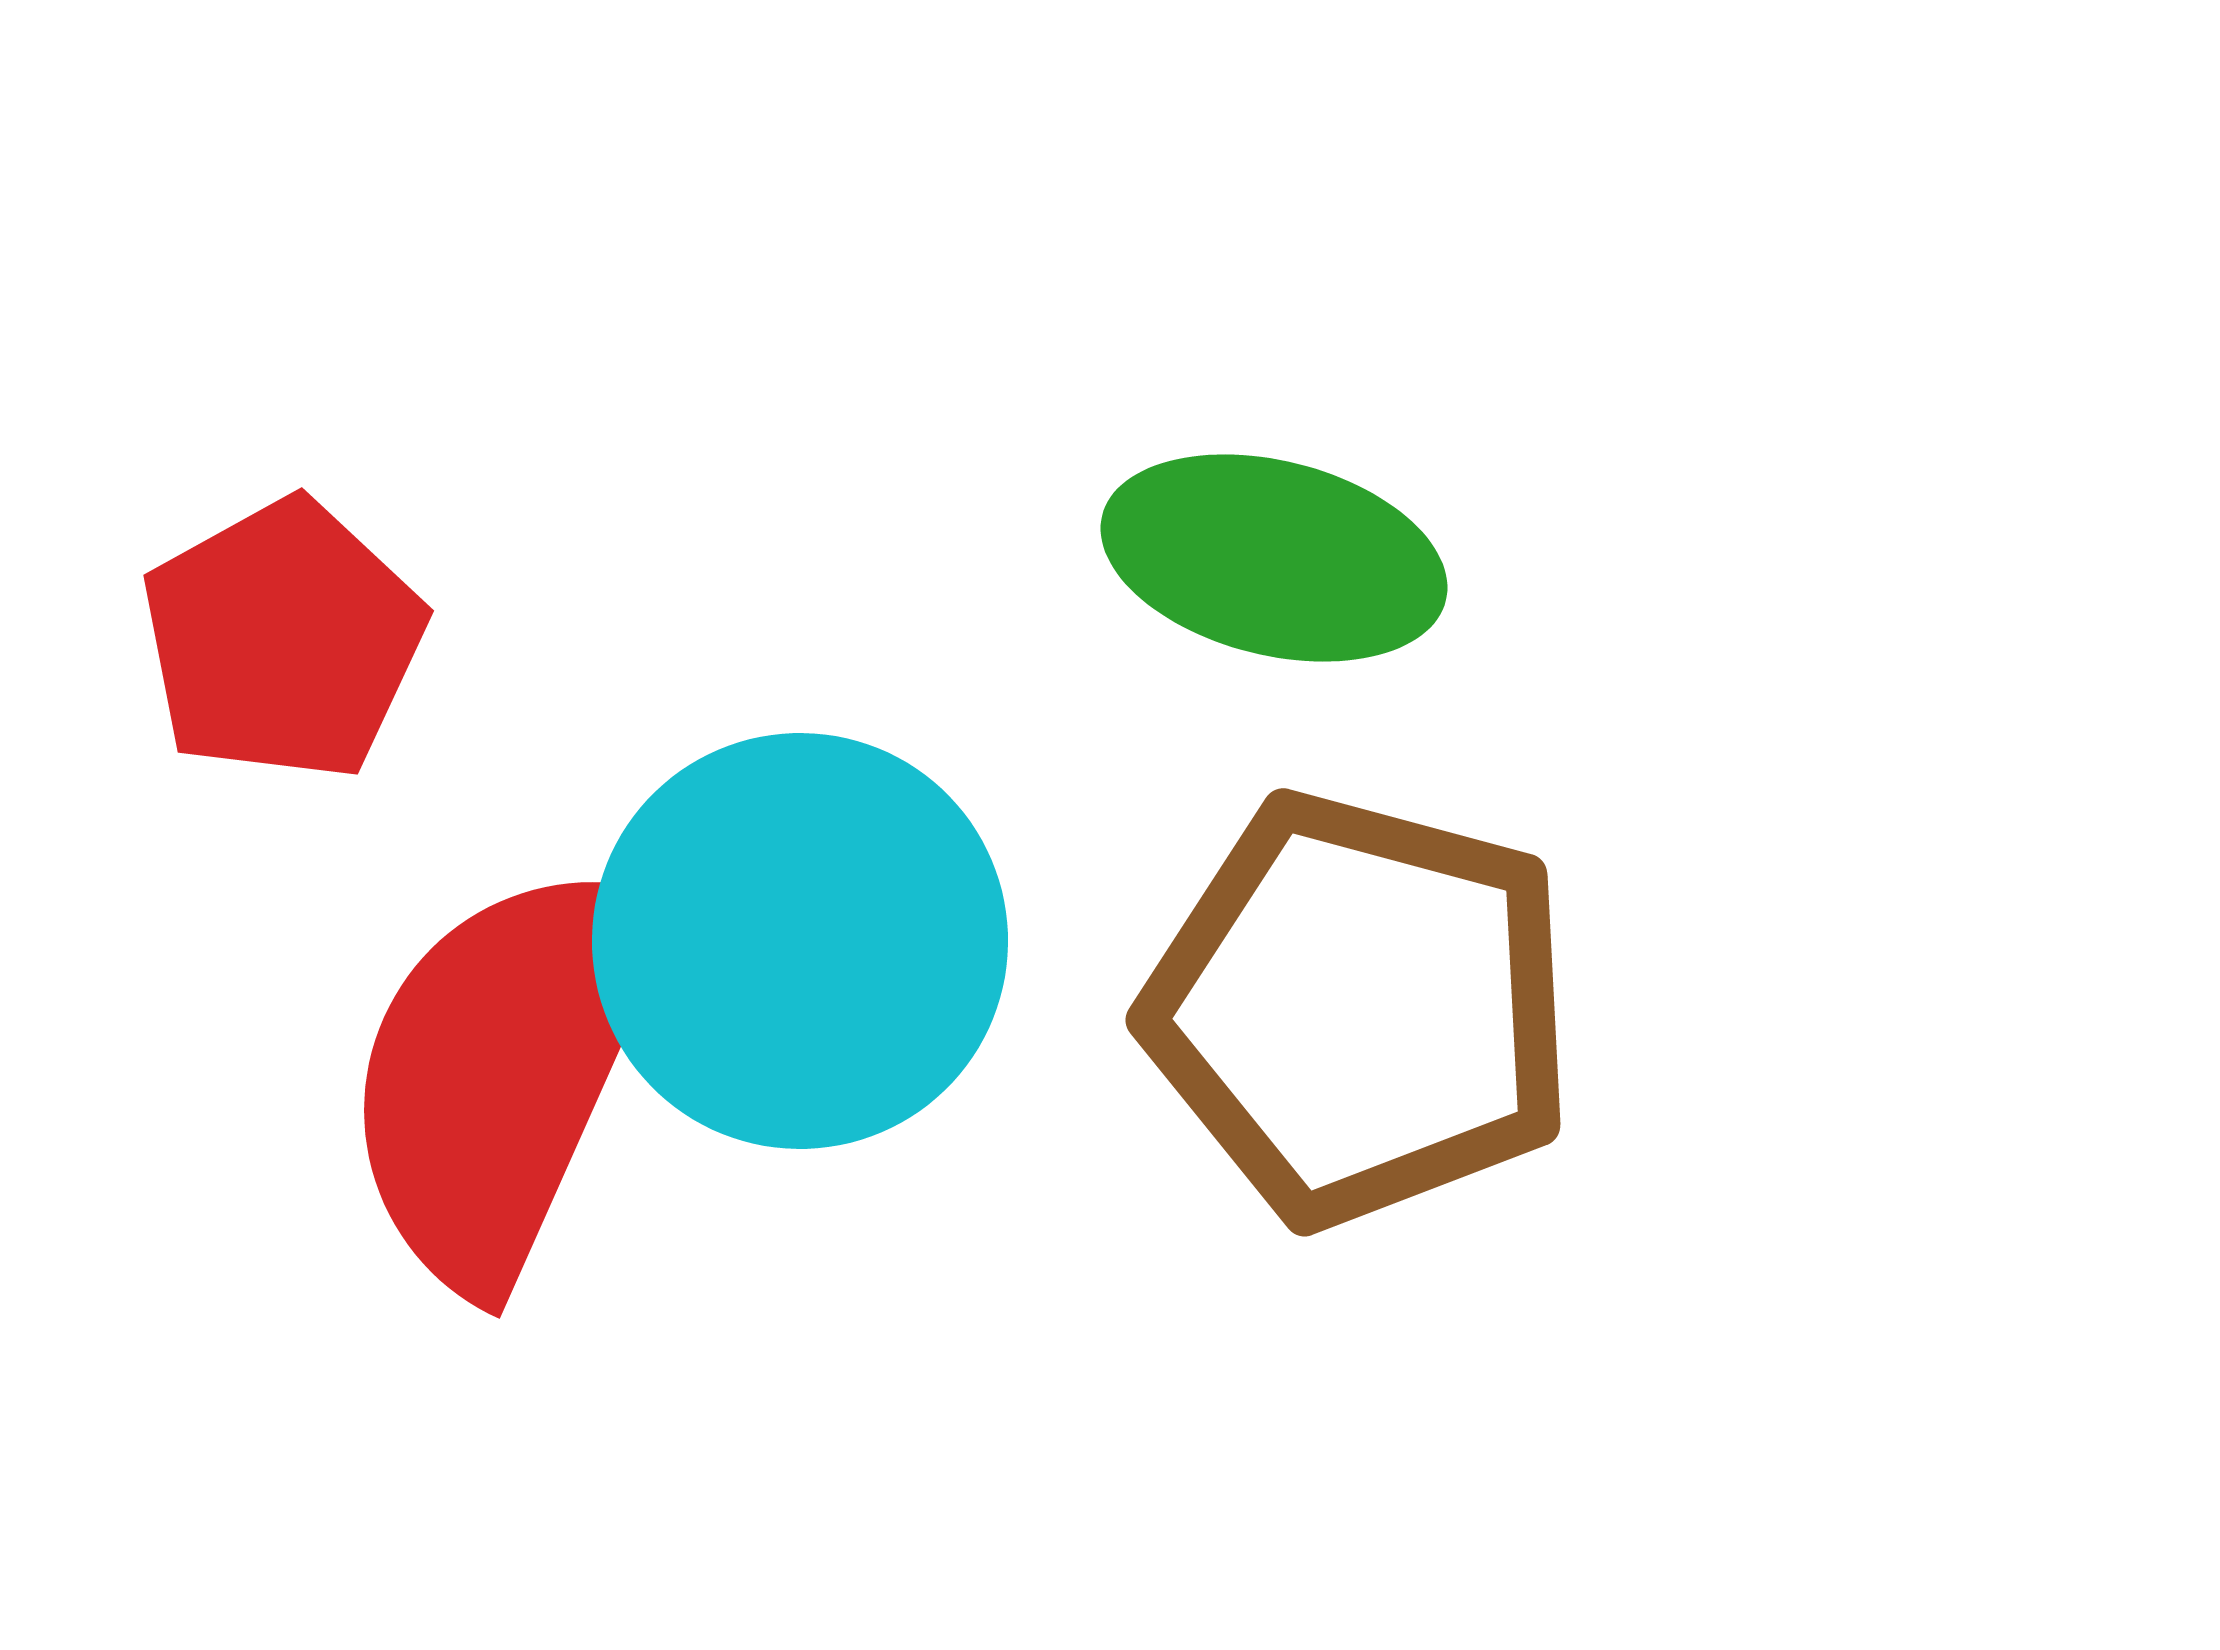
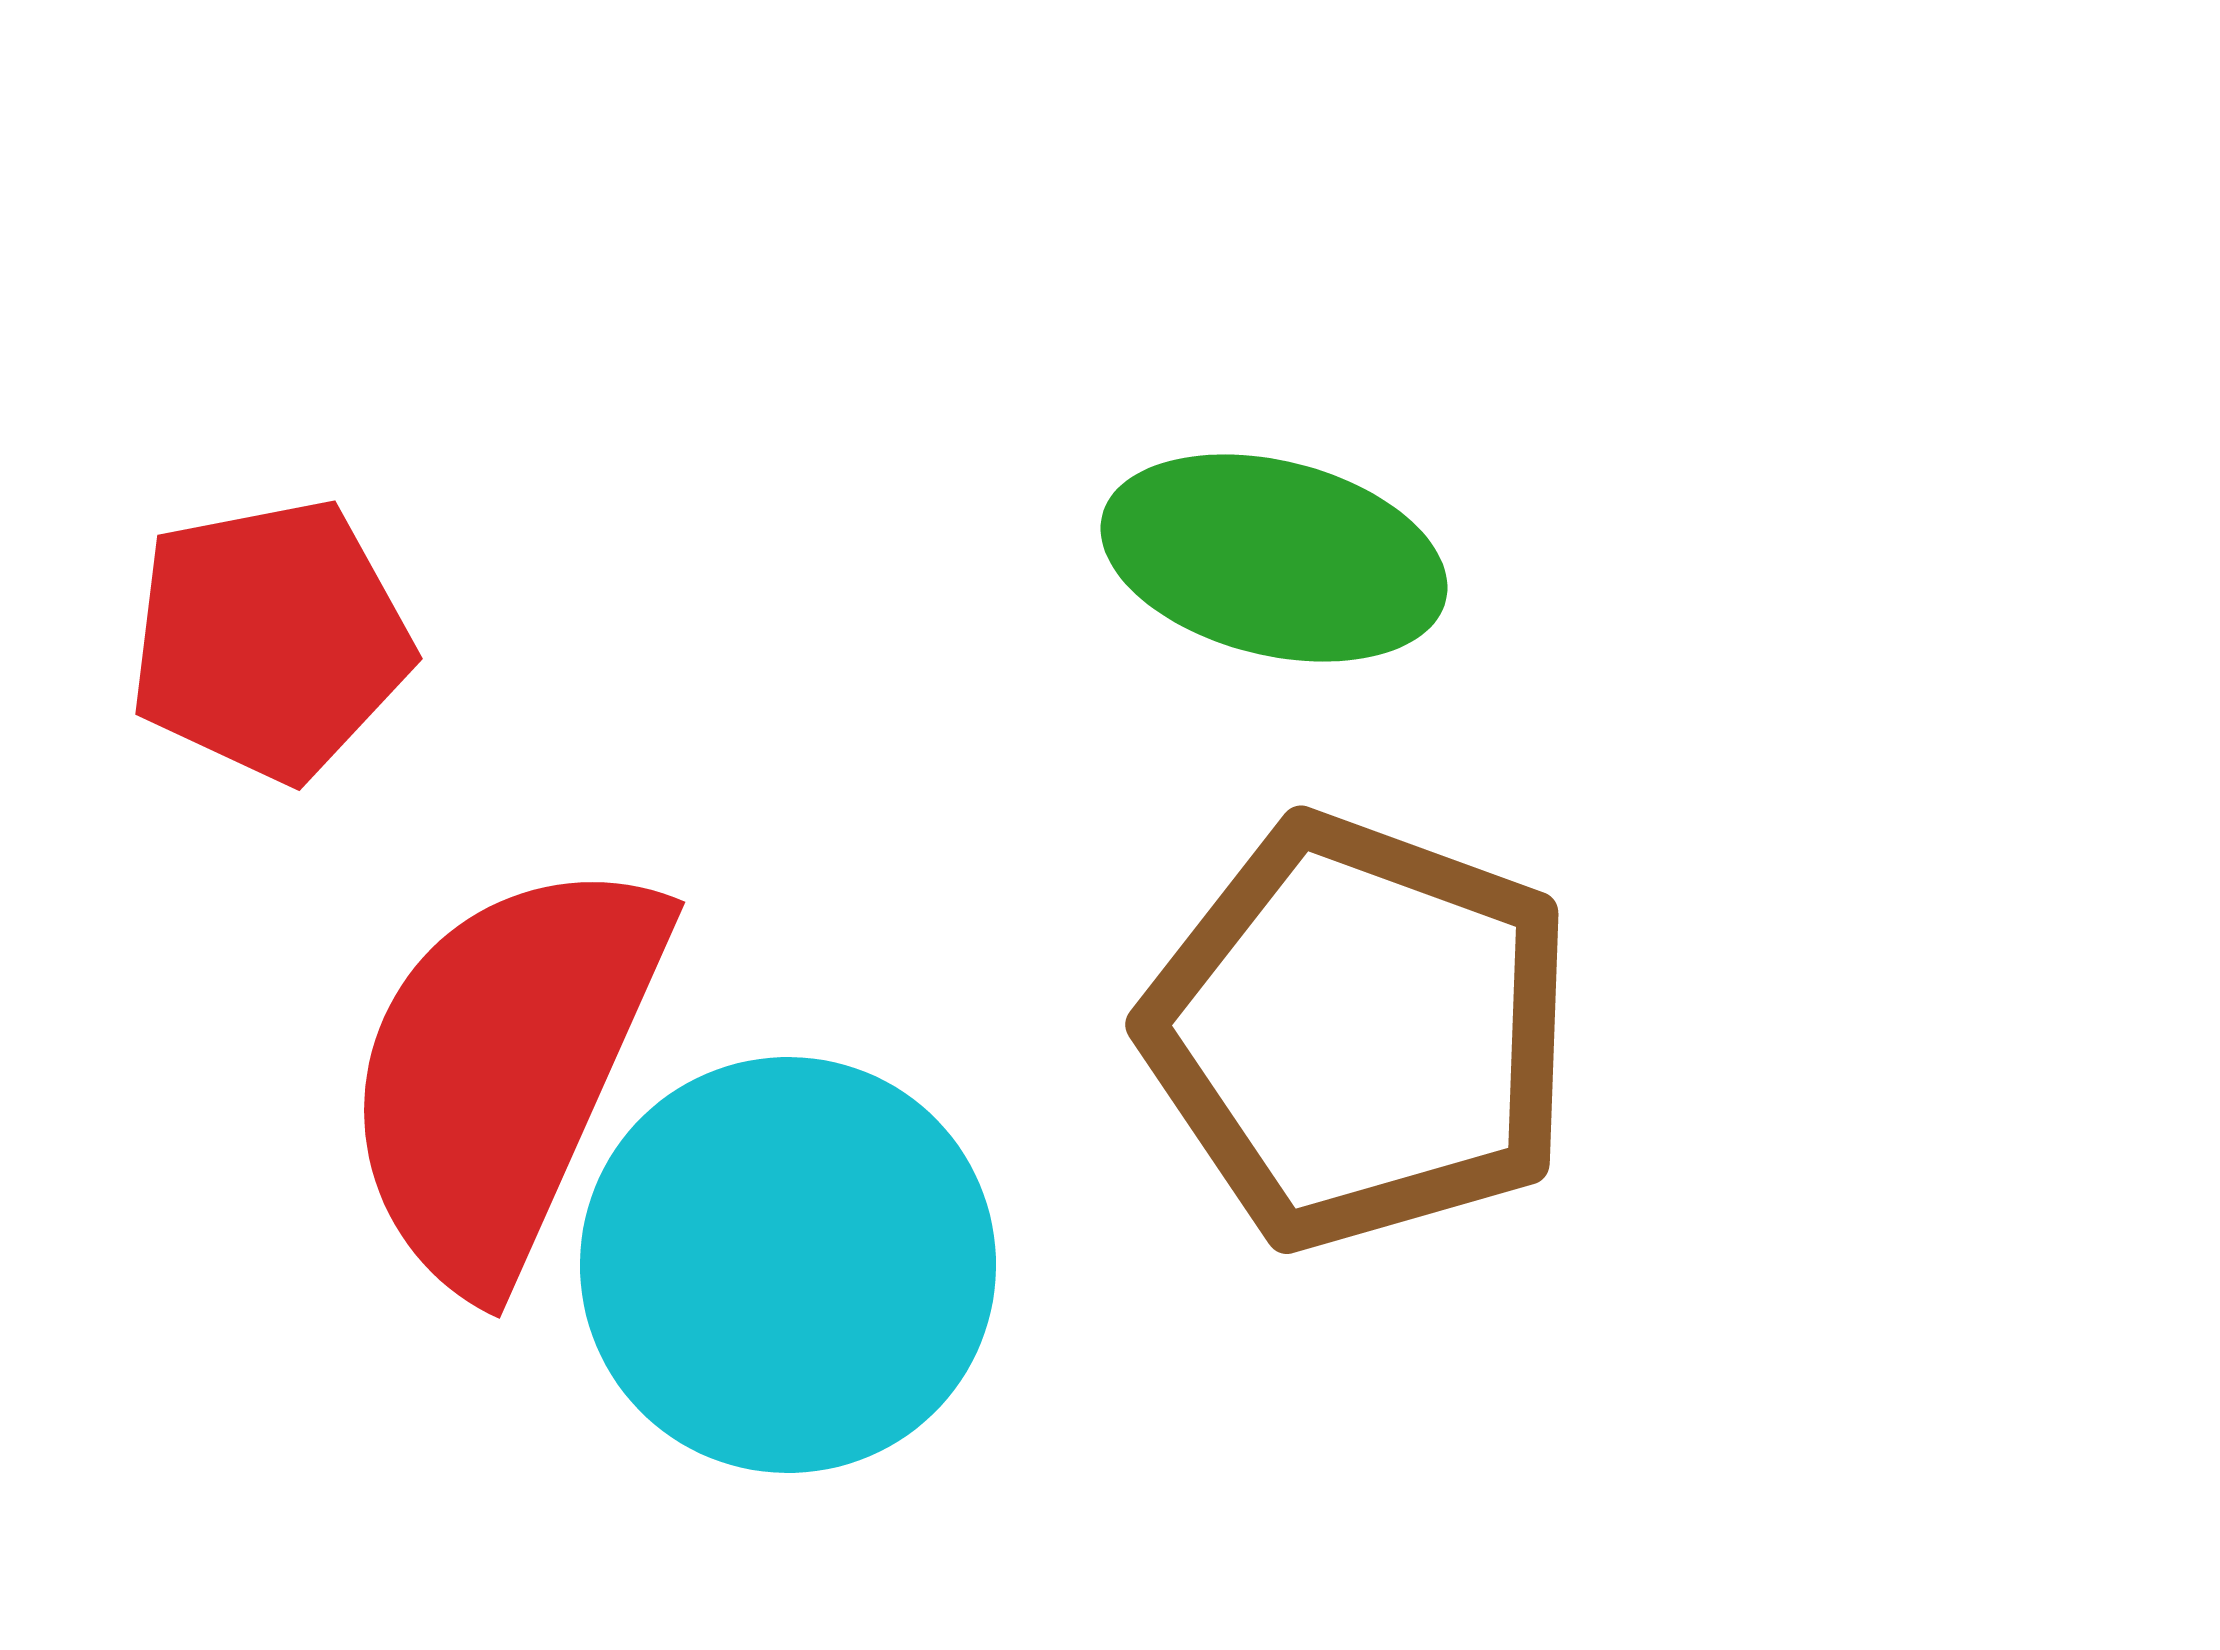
red pentagon: moved 13 px left; rotated 18 degrees clockwise
cyan circle: moved 12 px left, 324 px down
brown pentagon: moved 23 px down; rotated 5 degrees clockwise
